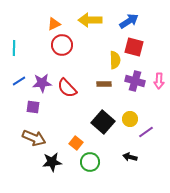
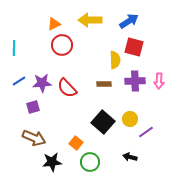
purple cross: rotated 18 degrees counterclockwise
purple square: rotated 24 degrees counterclockwise
